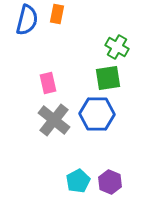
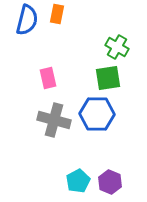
pink rectangle: moved 5 px up
gray cross: rotated 24 degrees counterclockwise
